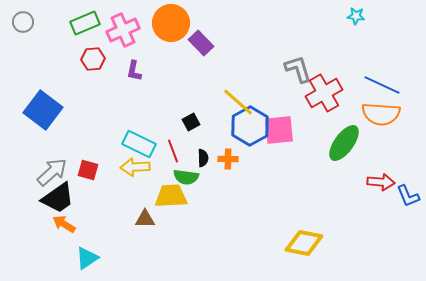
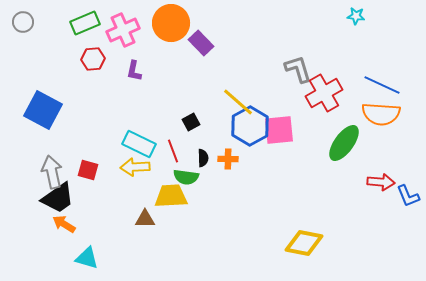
blue square: rotated 9 degrees counterclockwise
gray arrow: rotated 60 degrees counterclockwise
cyan triangle: rotated 50 degrees clockwise
